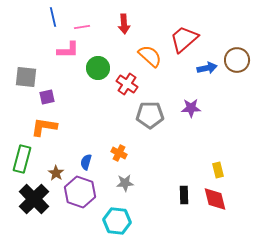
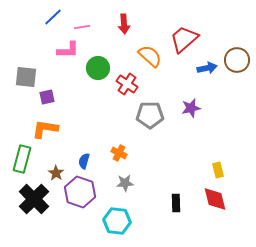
blue line: rotated 60 degrees clockwise
purple star: rotated 12 degrees counterclockwise
orange L-shape: moved 1 px right, 2 px down
blue semicircle: moved 2 px left, 1 px up
black rectangle: moved 8 px left, 8 px down
